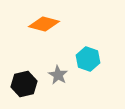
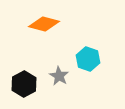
gray star: moved 1 px right, 1 px down
black hexagon: rotated 15 degrees counterclockwise
